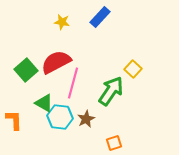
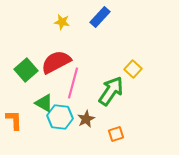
orange square: moved 2 px right, 9 px up
